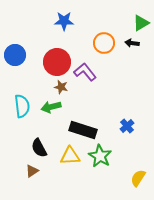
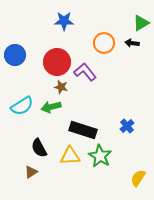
cyan semicircle: rotated 65 degrees clockwise
brown triangle: moved 1 px left, 1 px down
